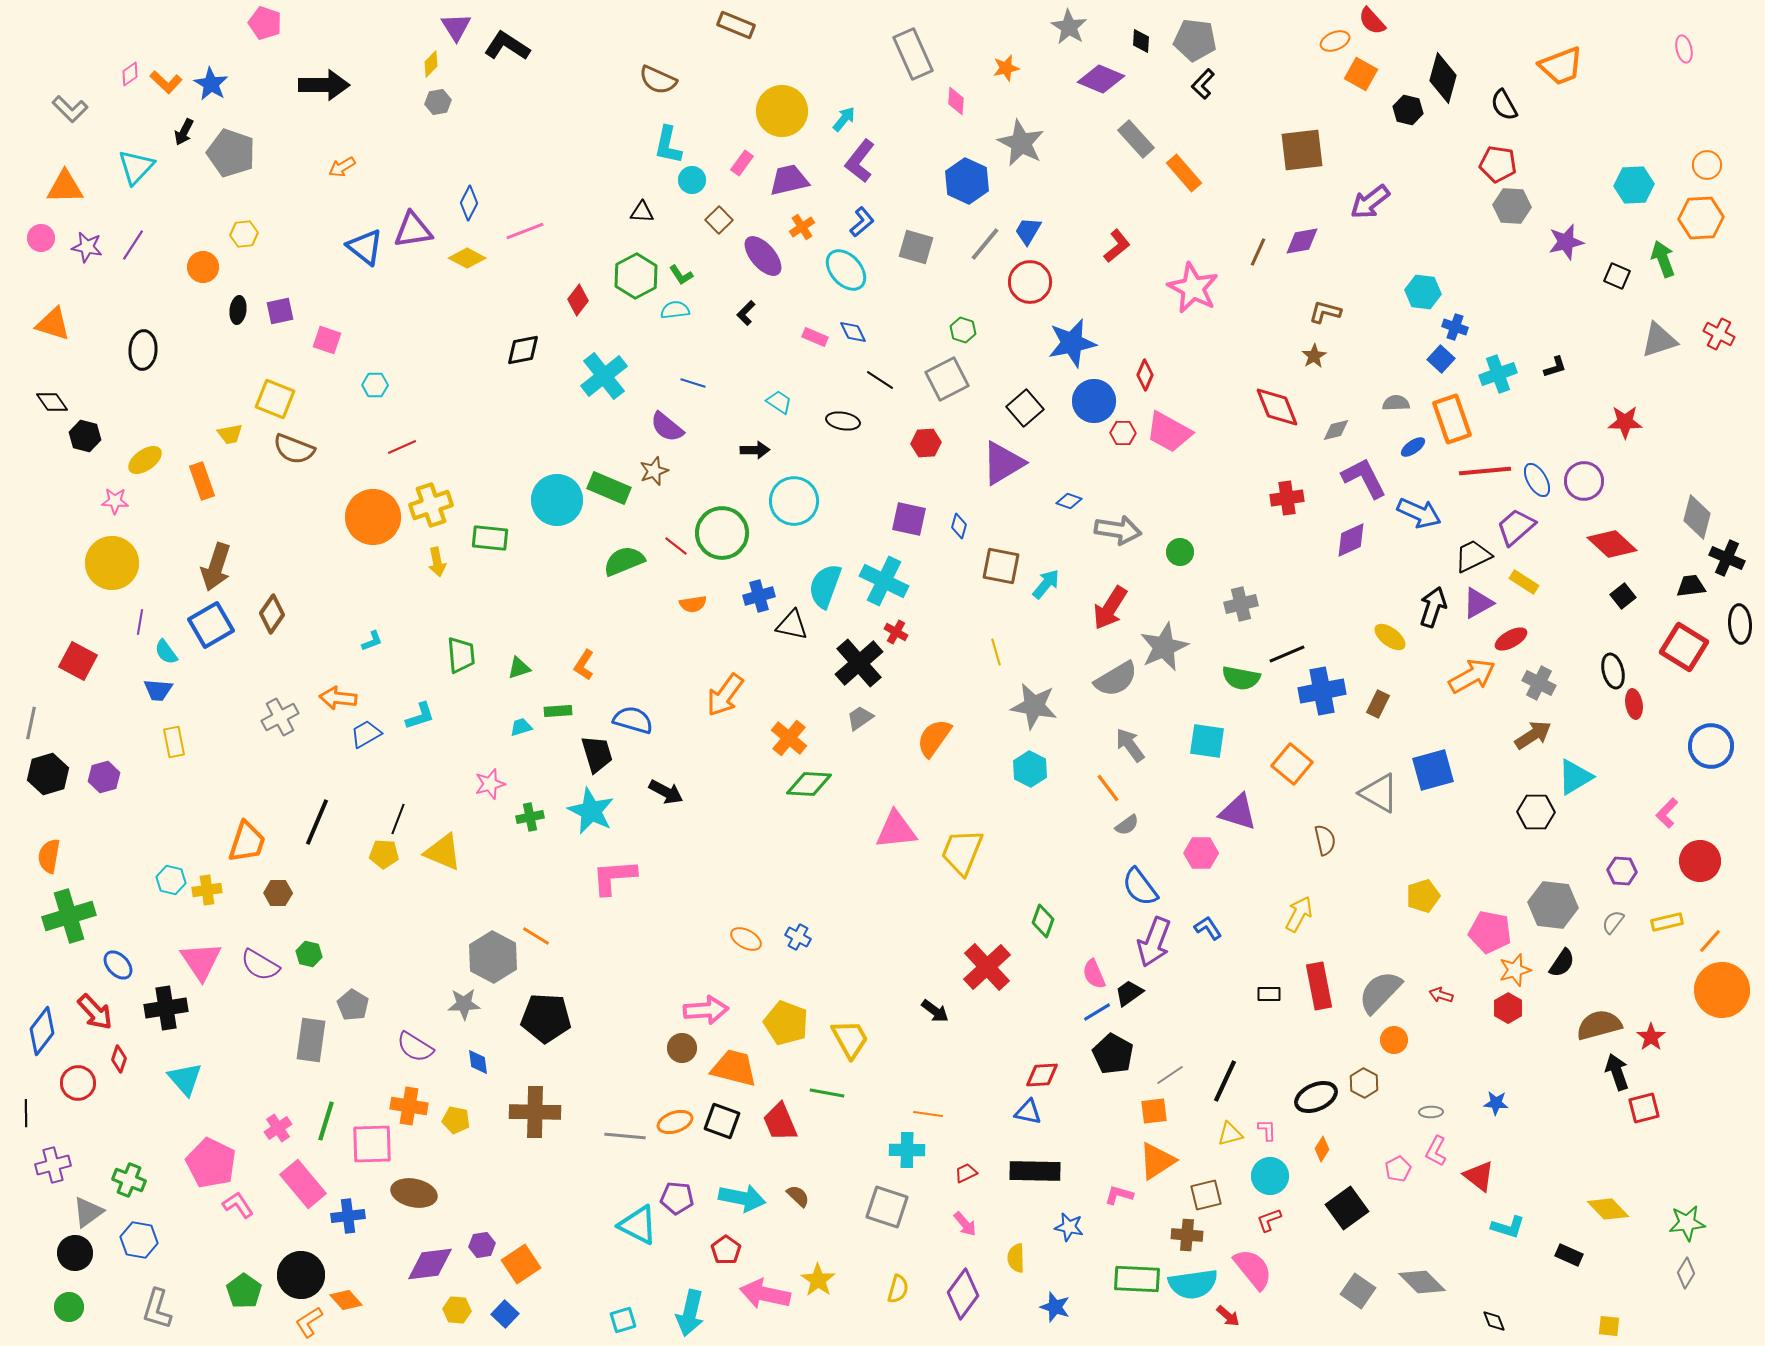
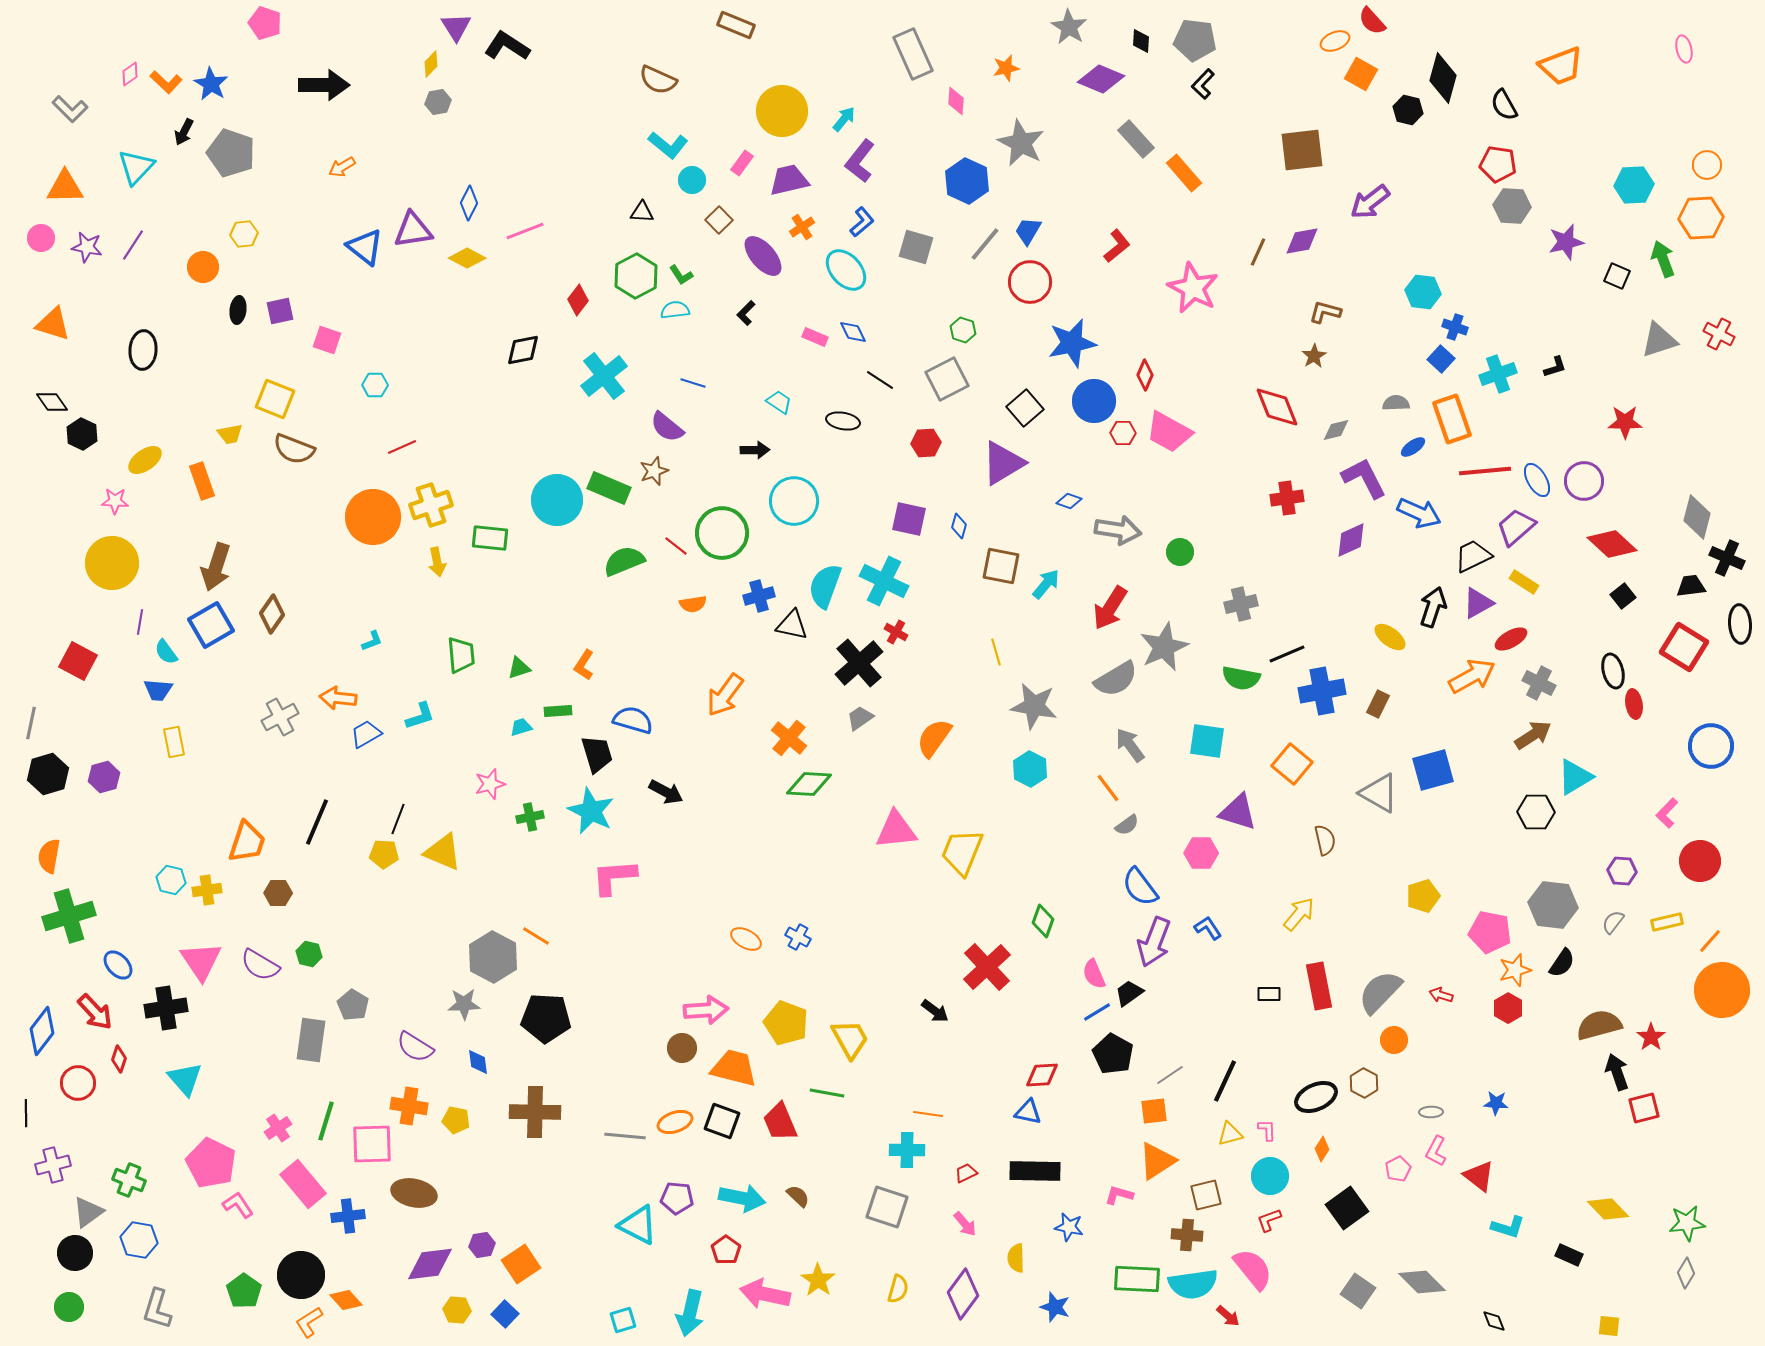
cyan L-shape at (668, 145): rotated 63 degrees counterclockwise
black hexagon at (85, 436): moved 3 px left, 2 px up; rotated 12 degrees clockwise
yellow arrow at (1299, 914): rotated 12 degrees clockwise
